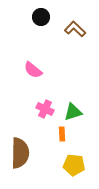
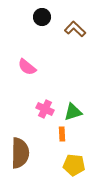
black circle: moved 1 px right
pink semicircle: moved 6 px left, 3 px up
